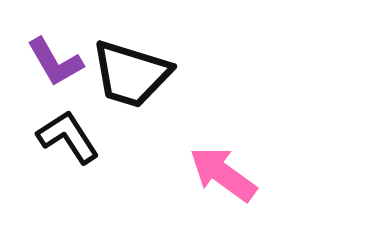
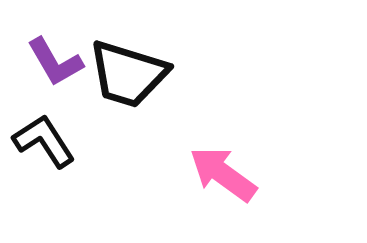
black trapezoid: moved 3 px left
black L-shape: moved 24 px left, 4 px down
